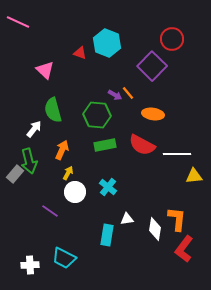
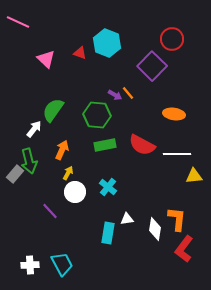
pink triangle: moved 1 px right, 11 px up
green semicircle: rotated 50 degrees clockwise
orange ellipse: moved 21 px right
purple line: rotated 12 degrees clockwise
cyan rectangle: moved 1 px right, 2 px up
cyan trapezoid: moved 2 px left, 6 px down; rotated 145 degrees counterclockwise
